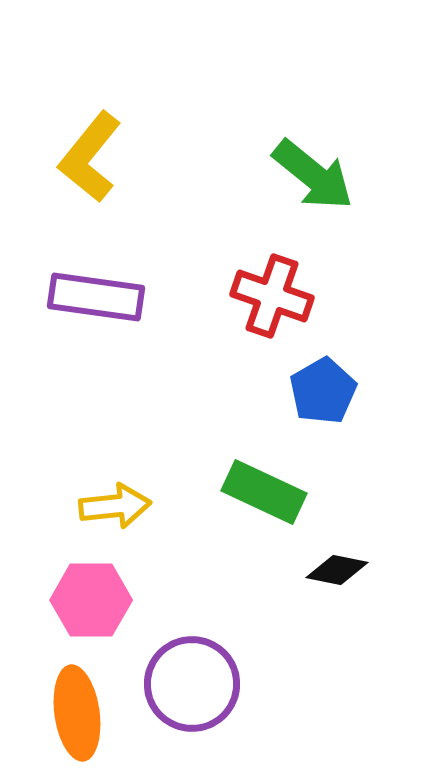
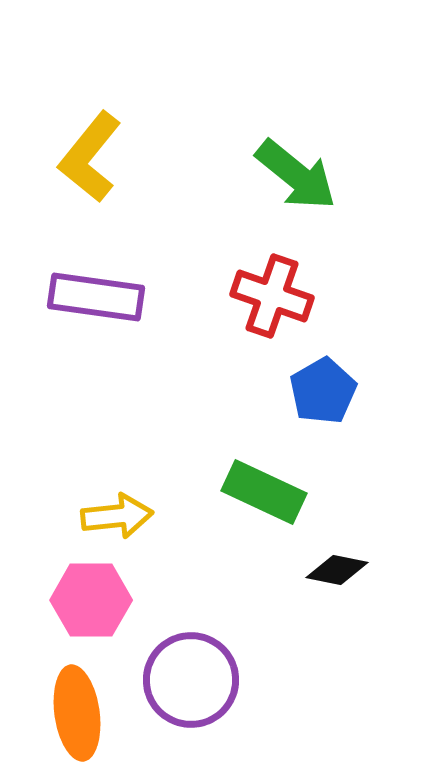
green arrow: moved 17 px left
yellow arrow: moved 2 px right, 10 px down
purple circle: moved 1 px left, 4 px up
